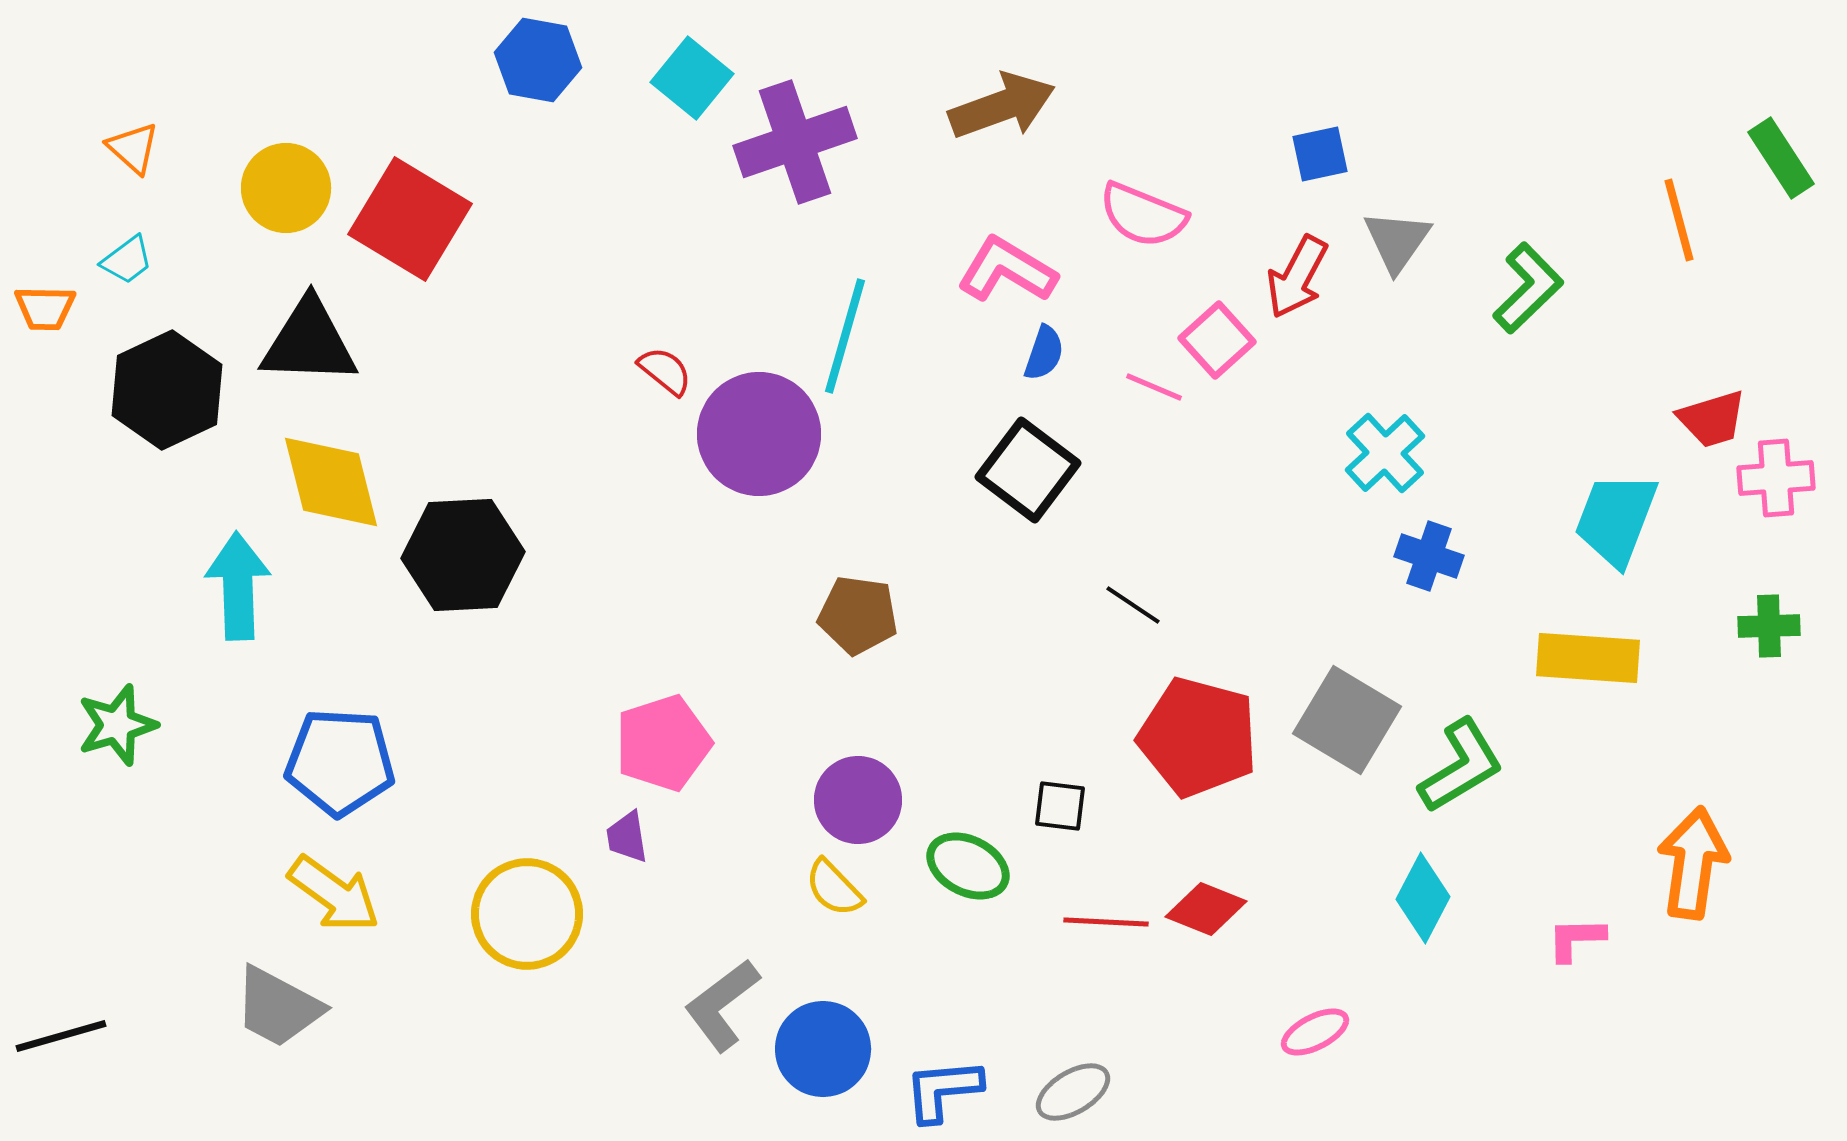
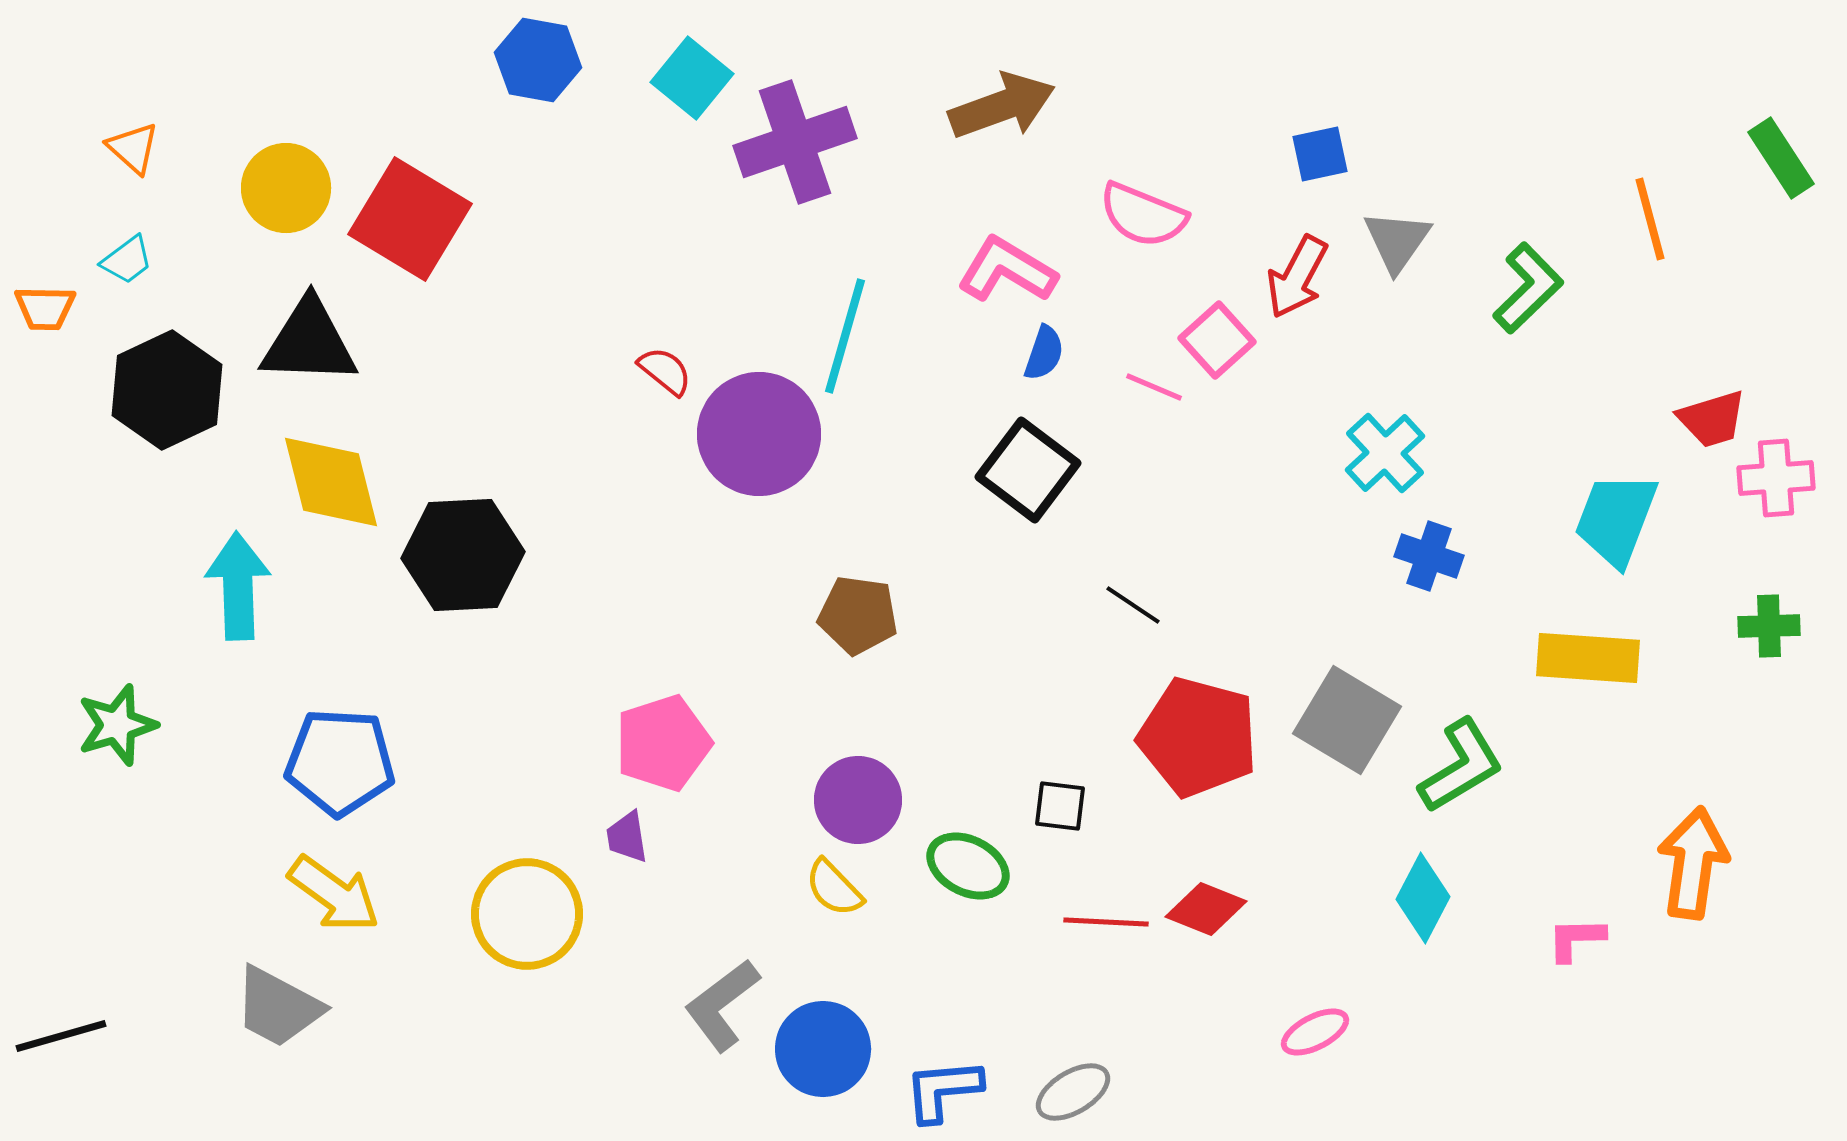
orange line at (1679, 220): moved 29 px left, 1 px up
